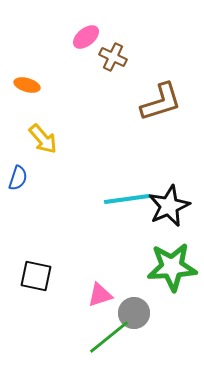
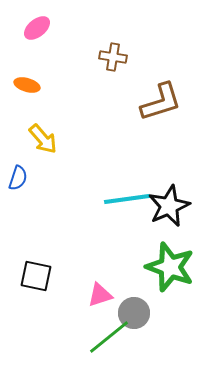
pink ellipse: moved 49 px left, 9 px up
brown cross: rotated 16 degrees counterclockwise
green star: moved 2 px left; rotated 24 degrees clockwise
